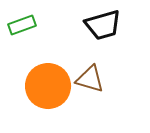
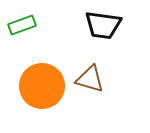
black trapezoid: rotated 24 degrees clockwise
orange circle: moved 6 px left
